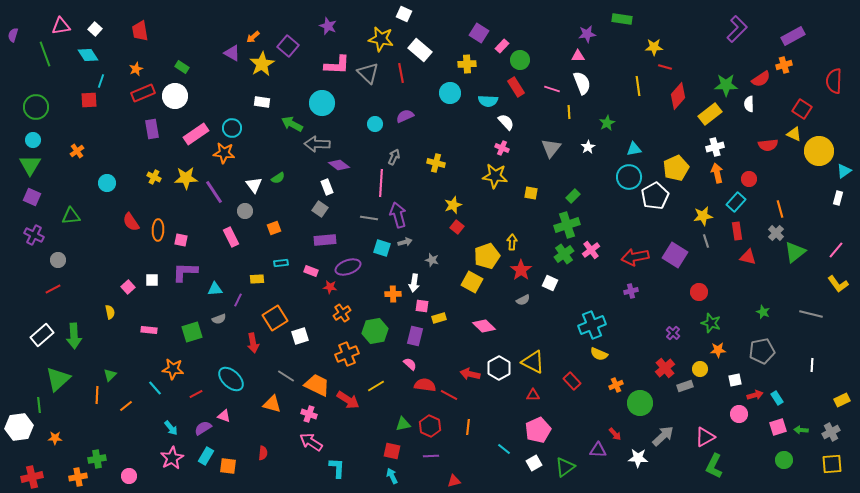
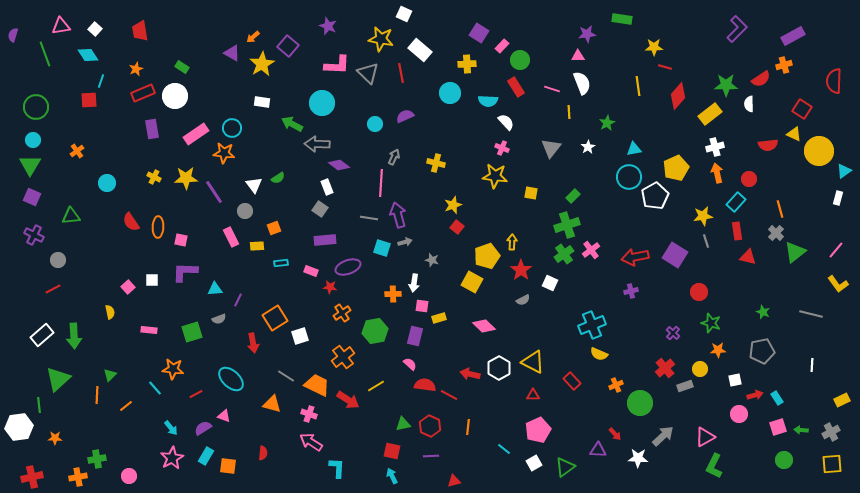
orange ellipse at (158, 230): moved 3 px up
yellow rectangle at (257, 279): moved 33 px up
orange cross at (347, 354): moved 4 px left, 3 px down; rotated 15 degrees counterclockwise
